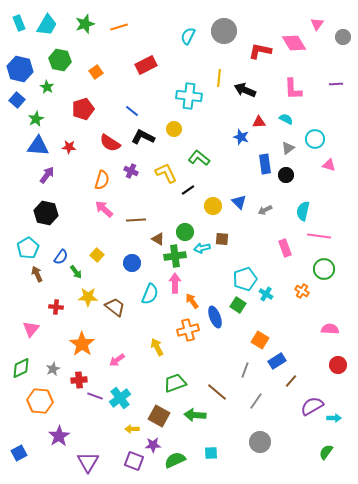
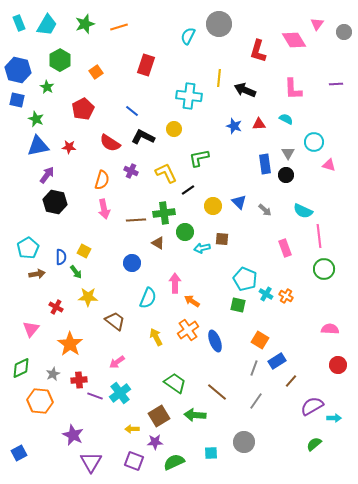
gray circle at (224, 31): moved 5 px left, 7 px up
gray circle at (343, 37): moved 1 px right, 5 px up
pink diamond at (294, 43): moved 3 px up
red L-shape at (260, 51): moved 2 px left; rotated 85 degrees counterclockwise
green hexagon at (60, 60): rotated 20 degrees clockwise
red rectangle at (146, 65): rotated 45 degrees counterclockwise
blue hexagon at (20, 69): moved 2 px left, 1 px down
blue square at (17, 100): rotated 28 degrees counterclockwise
red pentagon at (83, 109): rotated 10 degrees counterclockwise
green star at (36, 119): rotated 21 degrees counterclockwise
red triangle at (259, 122): moved 2 px down
blue star at (241, 137): moved 7 px left, 11 px up
cyan circle at (315, 139): moved 1 px left, 3 px down
blue triangle at (38, 146): rotated 15 degrees counterclockwise
gray triangle at (288, 148): moved 5 px down; rotated 24 degrees counterclockwise
green L-shape at (199, 158): rotated 50 degrees counterclockwise
pink arrow at (104, 209): rotated 144 degrees counterclockwise
gray arrow at (265, 210): rotated 112 degrees counterclockwise
cyan semicircle at (303, 211): rotated 78 degrees counterclockwise
black hexagon at (46, 213): moved 9 px right, 11 px up
pink line at (319, 236): rotated 75 degrees clockwise
brown triangle at (158, 239): moved 4 px down
yellow square at (97, 255): moved 13 px left, 4 px up; rotated 16 degrees counterclockwise
green cross at (175, 256): moved 11 px left, 43 px up
blue semicircle at (61, 257): rotated 35 degrees counterclockwise
brown arrow at (37, 274): rotated 105 degrees clockwise
cyan pentagon at (245, 279): rotated 30 degrees counterclockwise
orange cross at (302, 291): moved 16 px left, 5 px down
cyan semicircle at (150, 294): moved 2 px left, 4 px down
orange arrow at (192, 301): rotated 21 degrees counterclockwise
green square at (238, 305): rotated 21 degrees counterclockwise
red cross at (56, 307): rotated 24 degrees clockwise
brown trapezoid at (115, 307): moved 14 px down
blue ellipse at (215, 317): moved 24 px down
orange cross at (188, 330): rotated 20 degrees counterclockwise
orange star at (82, 344): moved 12 px left
yellow arrow at (157, 347): moved 1 px left, 10 px up
pink arrow at (117, 360): moved 2 px down
gray star at (53, 369): moved 5 px down
gray line at (245, 370): moved 9 px right, 2 px up
green trapezoid at (175, 383): rotated 55 degrees clockwise
cyan cross at (120, 398): moved 5 px up
brown square at (159, 416): rotated 30 degrees clockwise
purple star at (59, 436): moved 14 px right, 1 px up; rotated 15 degrees counterclockwise
gray circle at (260, 442): moved 16 px left
purple star at (153, 445): moved 2 px right, 3 px up
green semicircle at (326, 452): moved 12 px left, 8 px up; rotated 14 degrees clockwise
green semicircle at (175, 460): moved 1 px left, 2 px down
purple triangle at (88, 462): moved 3 px right
